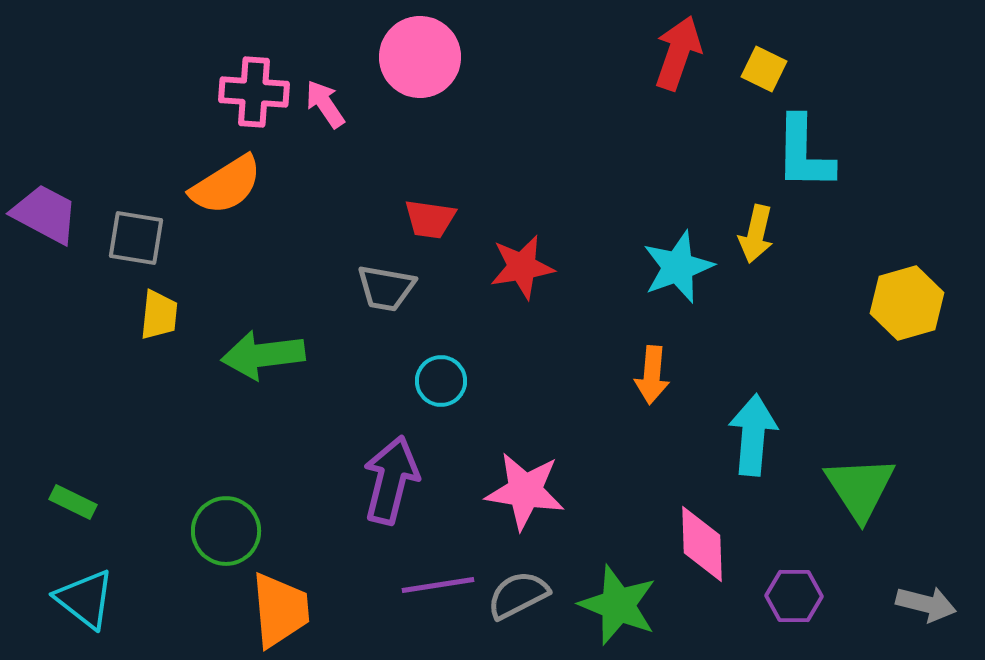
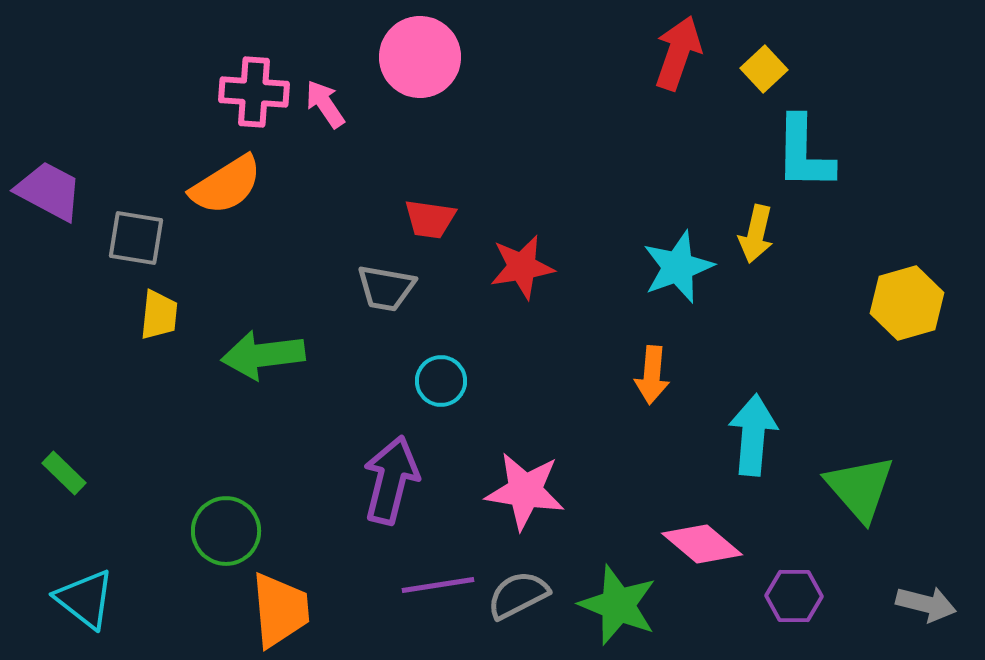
yellow square: rotated 21 degrees clockwise
purple trapezoid: moved 4 px right, 23 px up
green triangle: rotated 8 degrees counterclockwise
green rectangle: moved 9 px left, 29 px up; rotated 18 degrees clockwise
pink diamond: rotated 48 degrees counterclockwise
